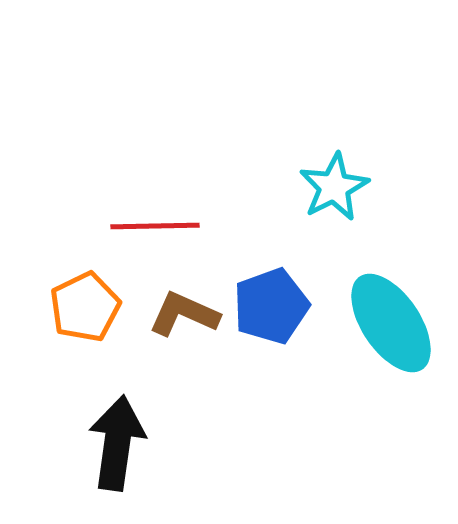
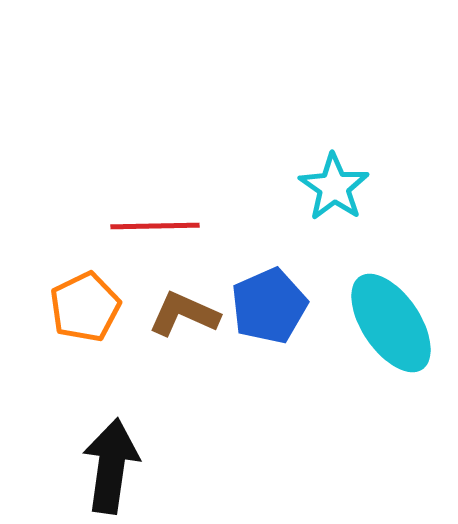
cyan star: rotated 10 degrees counterclockwise
blue pentagon: moved 2 px left; rotated 4 degrees counterclockwise
black arrow: moved 6 px left, 23 px down
